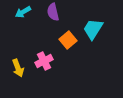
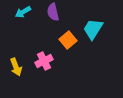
yellow arrow: moved 2 px left, 1 px up
